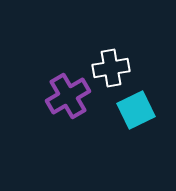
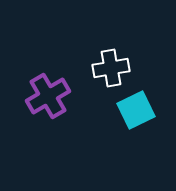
purple cross: moved 20 px left
